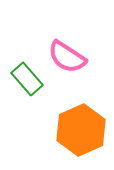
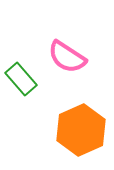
green rectangle: moved 6 px left
